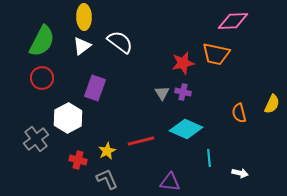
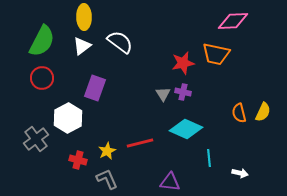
gray triangle: moved 1 px right, 1 px down
yellow semicircle: moved 9 px left, 8 px down
red line: moved 1 px left, 2 px down
